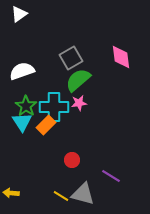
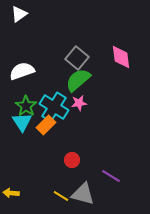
gray square: moved 6 px right; rotated 20 degrees counterclockwise
cyan cross: rotated 32 degrees clockwise
